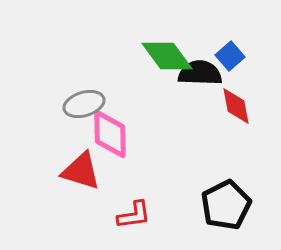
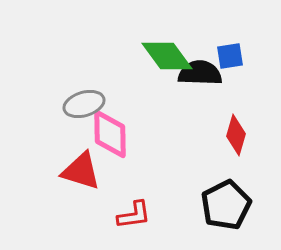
blue square: rotated 32 degrees clockwise
red diamond: moved 29 px down; rotated 27 degrees clockwise
